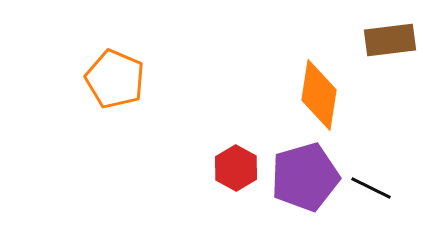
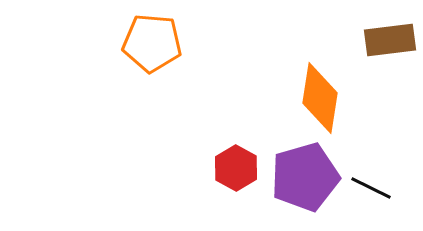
orange pentagon: moved 37 px right, 36 px up; rotated 18 degrees counterclockwise
orange diamond: moved 1 px right, 3 px down
